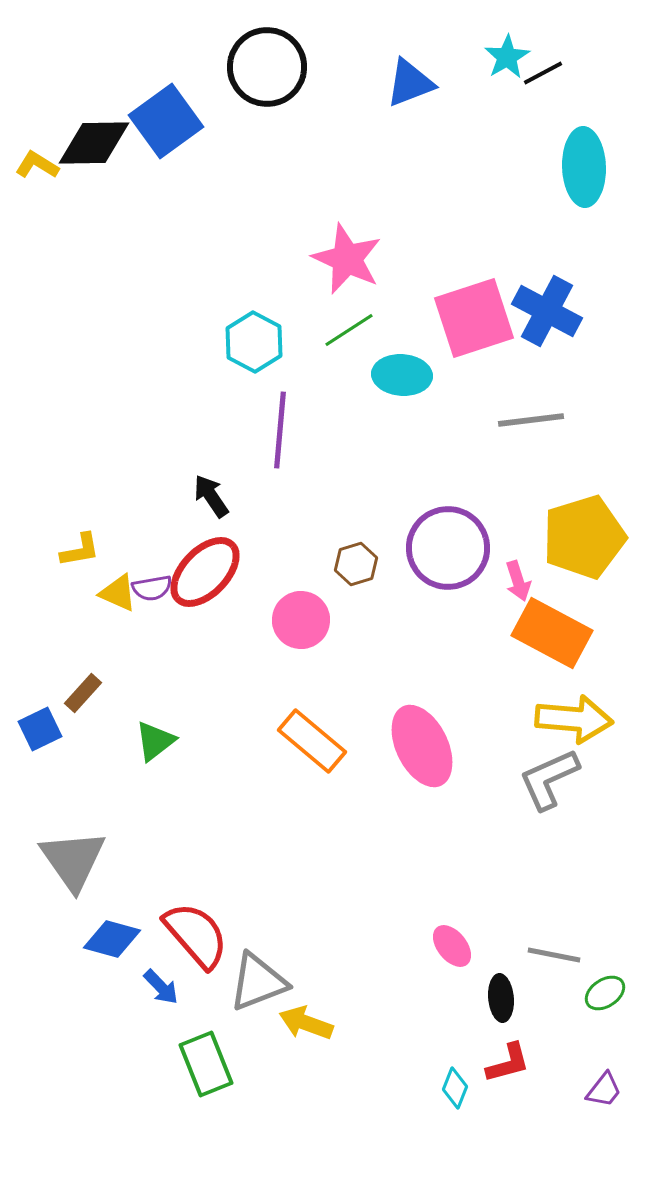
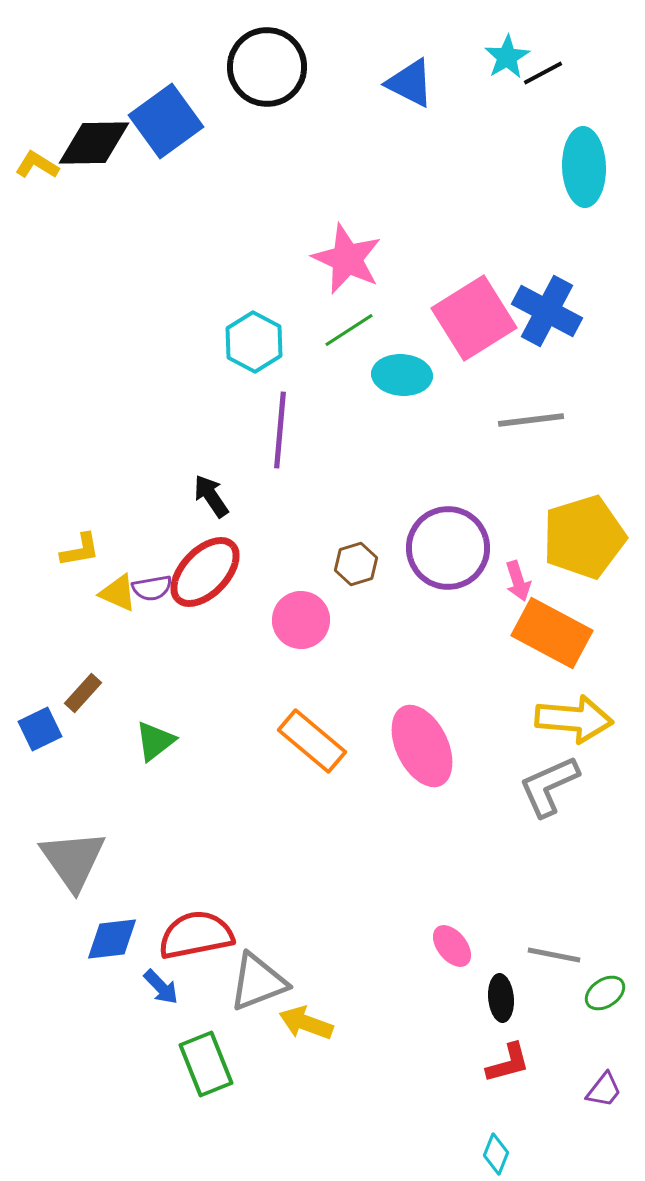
blue triangle at (410, 83): rotated 48 degrees clockwise
pink square at (474, 318): rotated 14 degrees counterclockwise
gray L-shape at (549, 779): moved 7 px down
red semicircle at (196, 935): rotated 60 degrees counterclockwise
blue diamond at (112, 939): rotated 22 degrees counterclockwise
cyan diamond at (455, 1088): moved 41 px right, 66 px down
